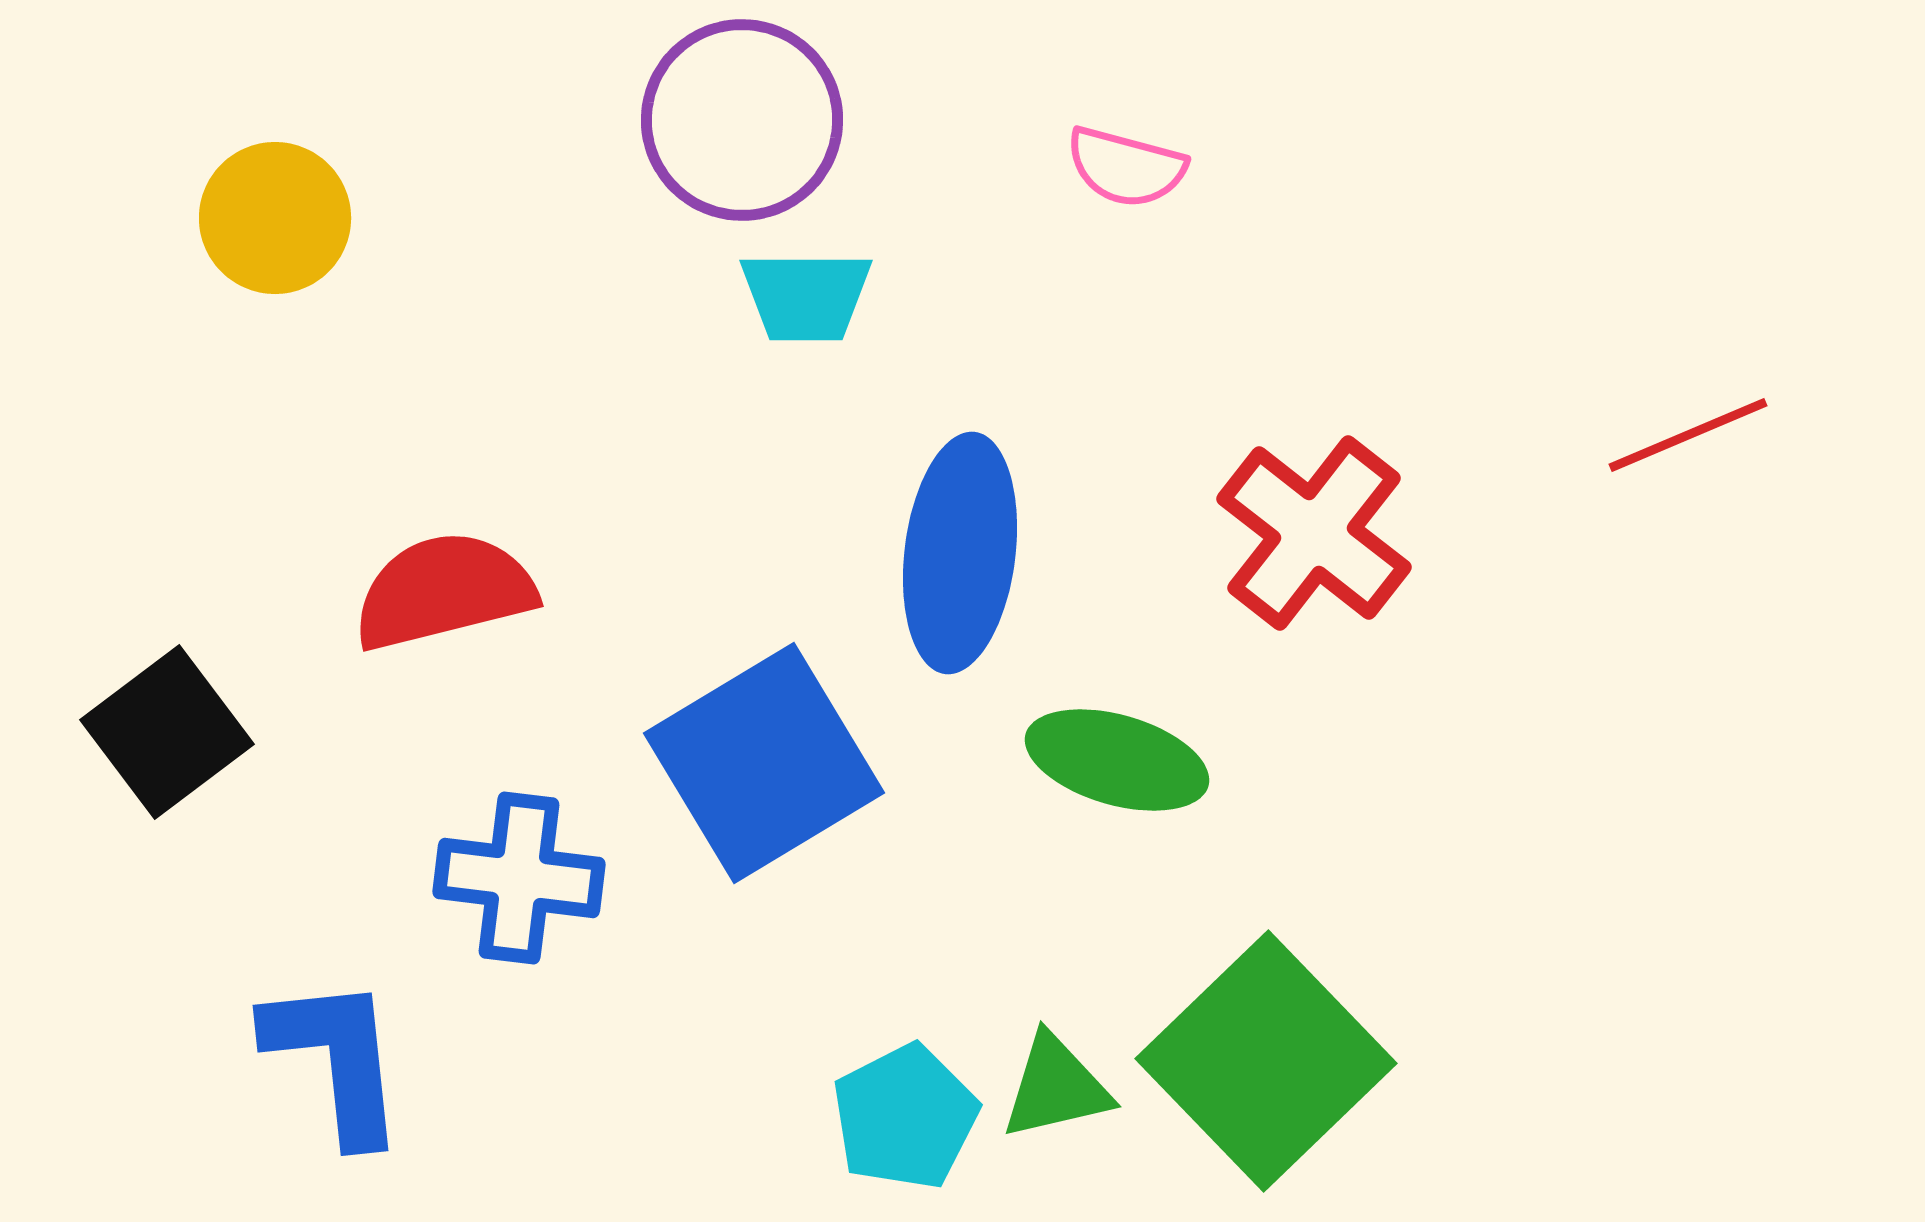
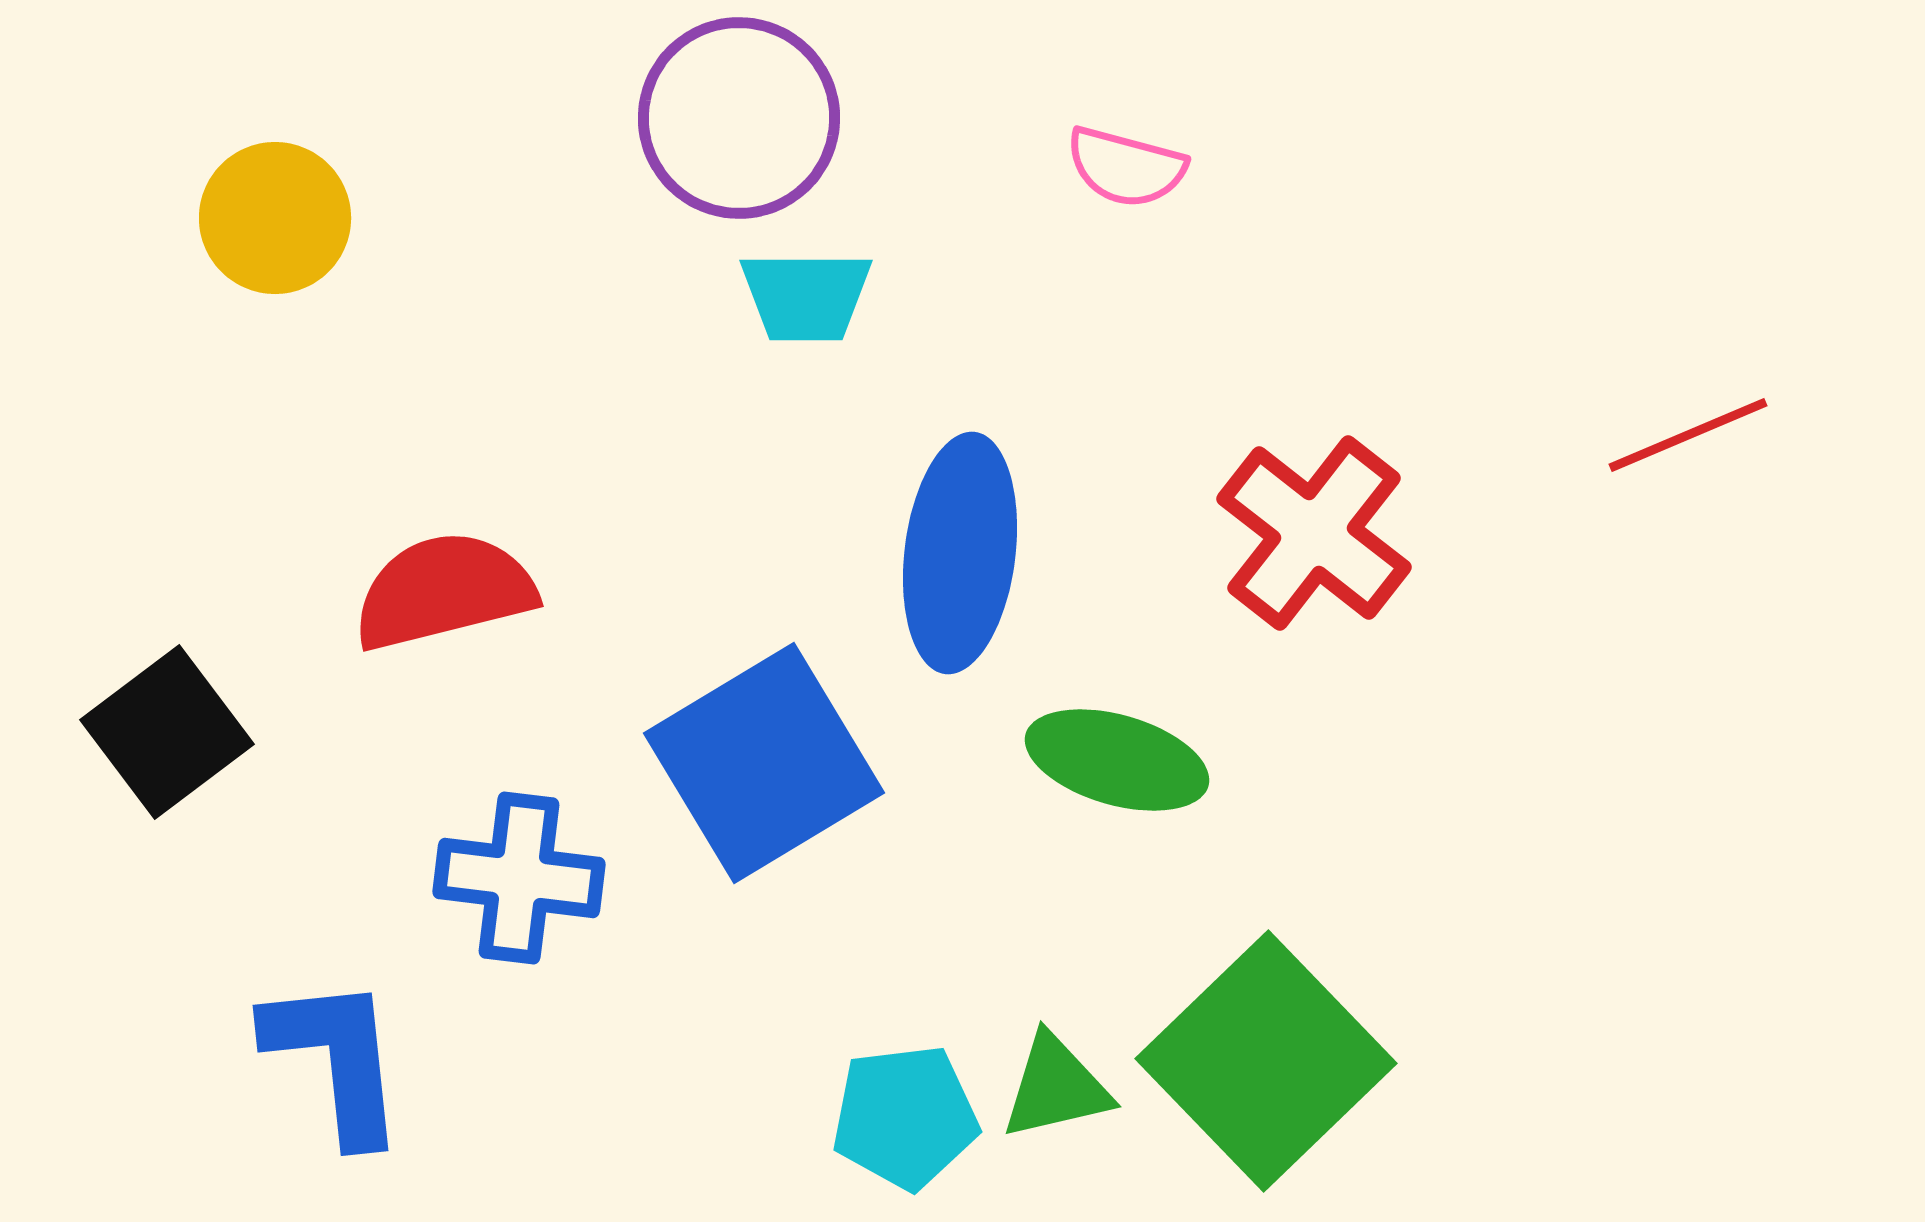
purple circle: moved 3 px left, 2 px up
cyan pentagon: rotated 20 degrees clockwise
